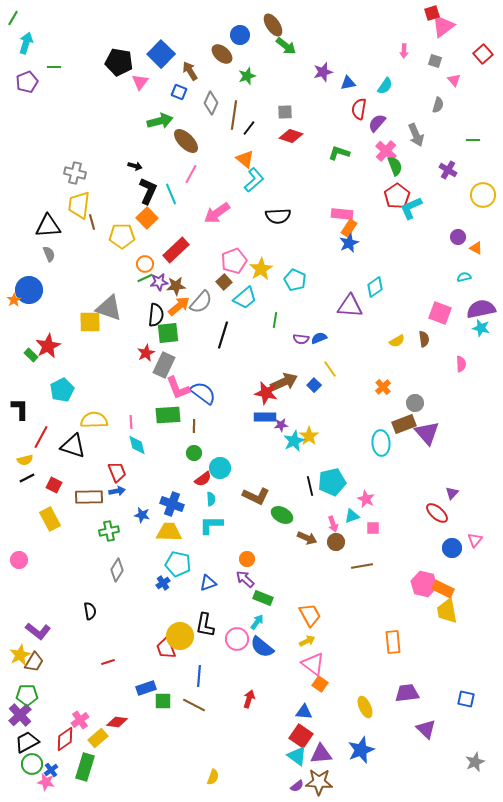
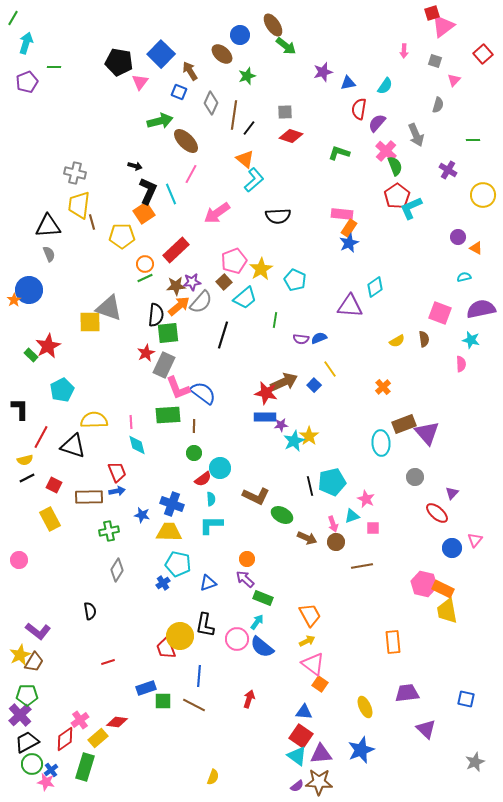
pink triangle at (454, 80): rotated 24 degrees clockwise
orange square at (147, 218): moved 3 px left, 5 px up; rotated 10 degrees clockwise
purple star at (159, 282): moved 33 px right
cyan star at (481, 328): moved 10 px left, 12 px down
gray circle at (415, 403): moved 74 px down
